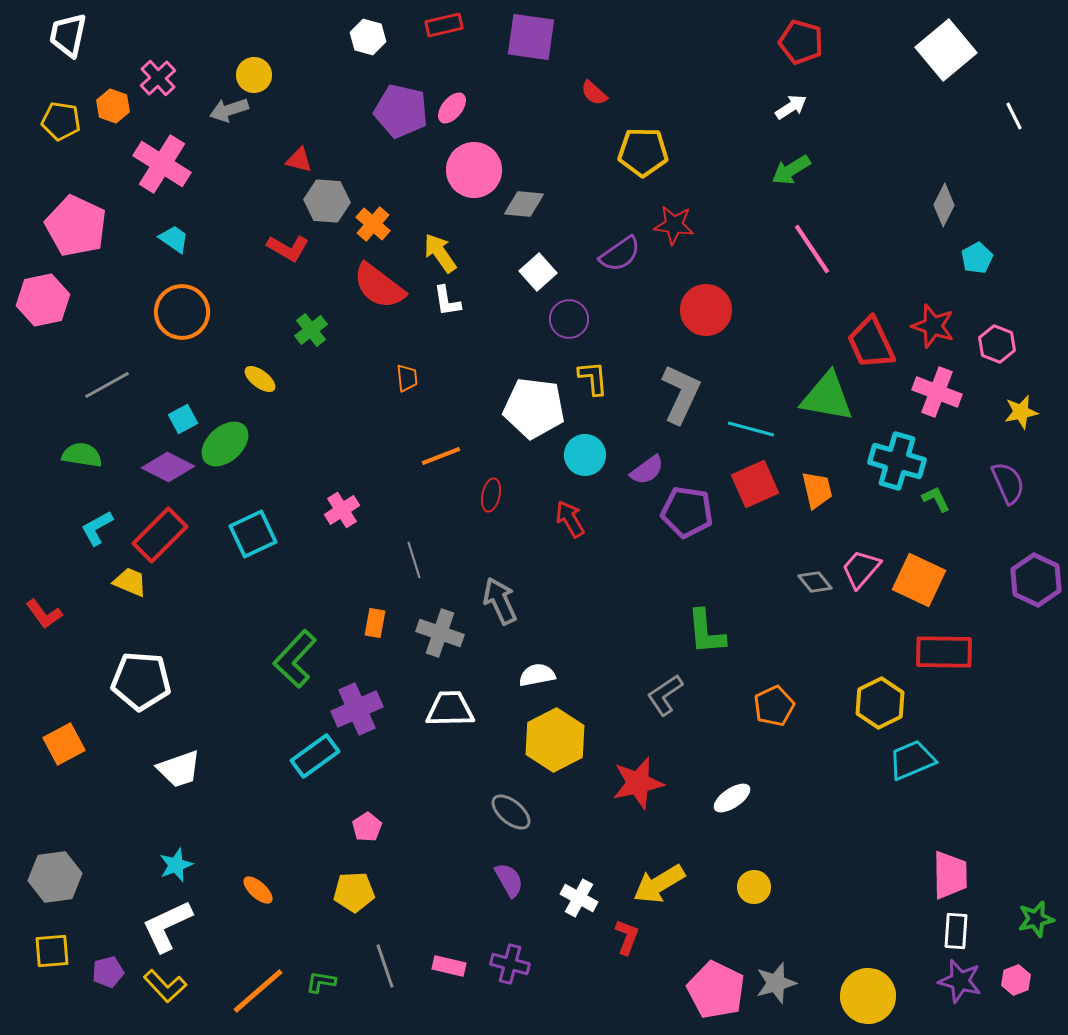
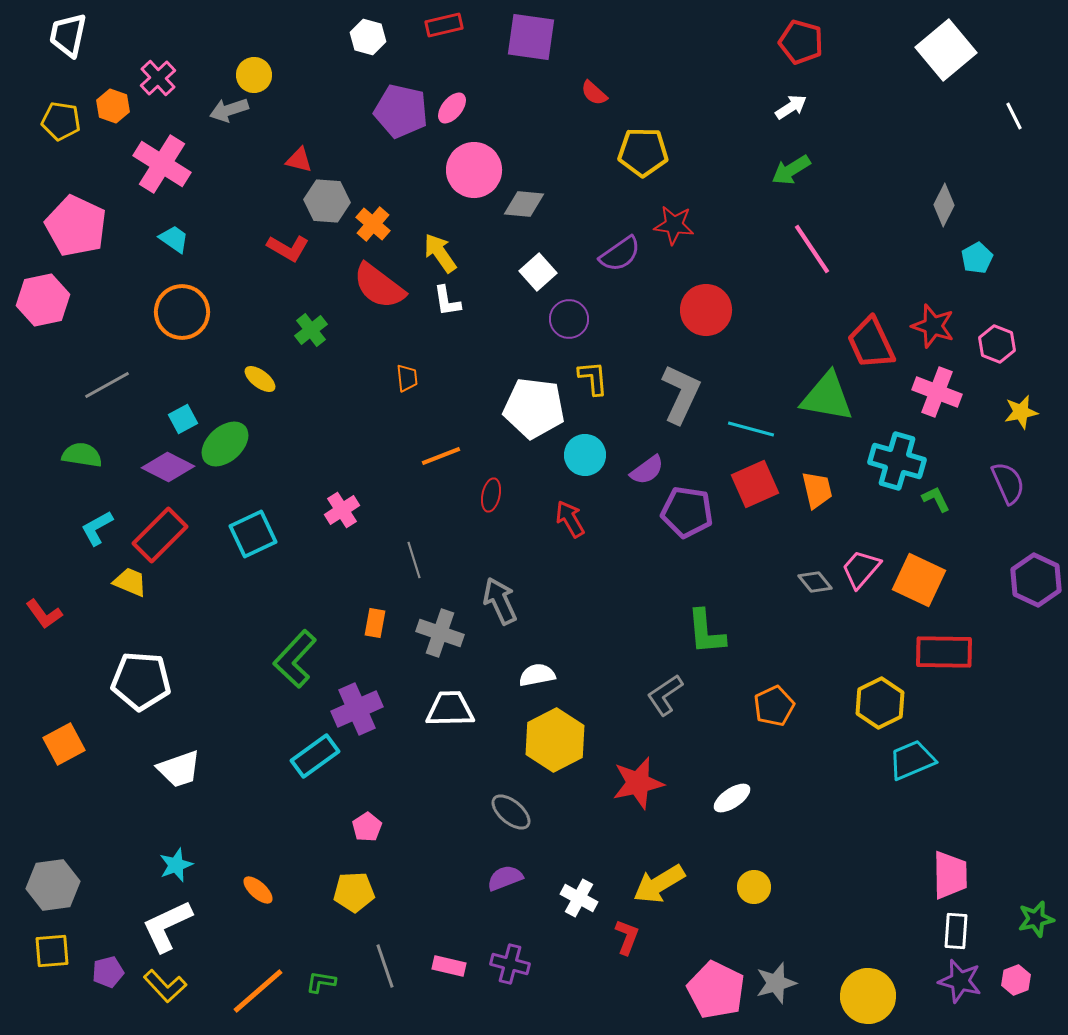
gray hexagon at (55, 877): moved 2 px left, 8 px down
purple semicircle at (509, 880): moved 4 px left, 2 px up; rotated 81 degrees counterclockwise
